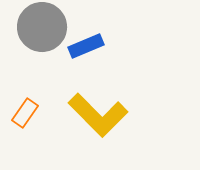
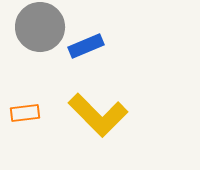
gray circle: moved 2 px left
orange rectangle: rotated 48 degrees clockwise
